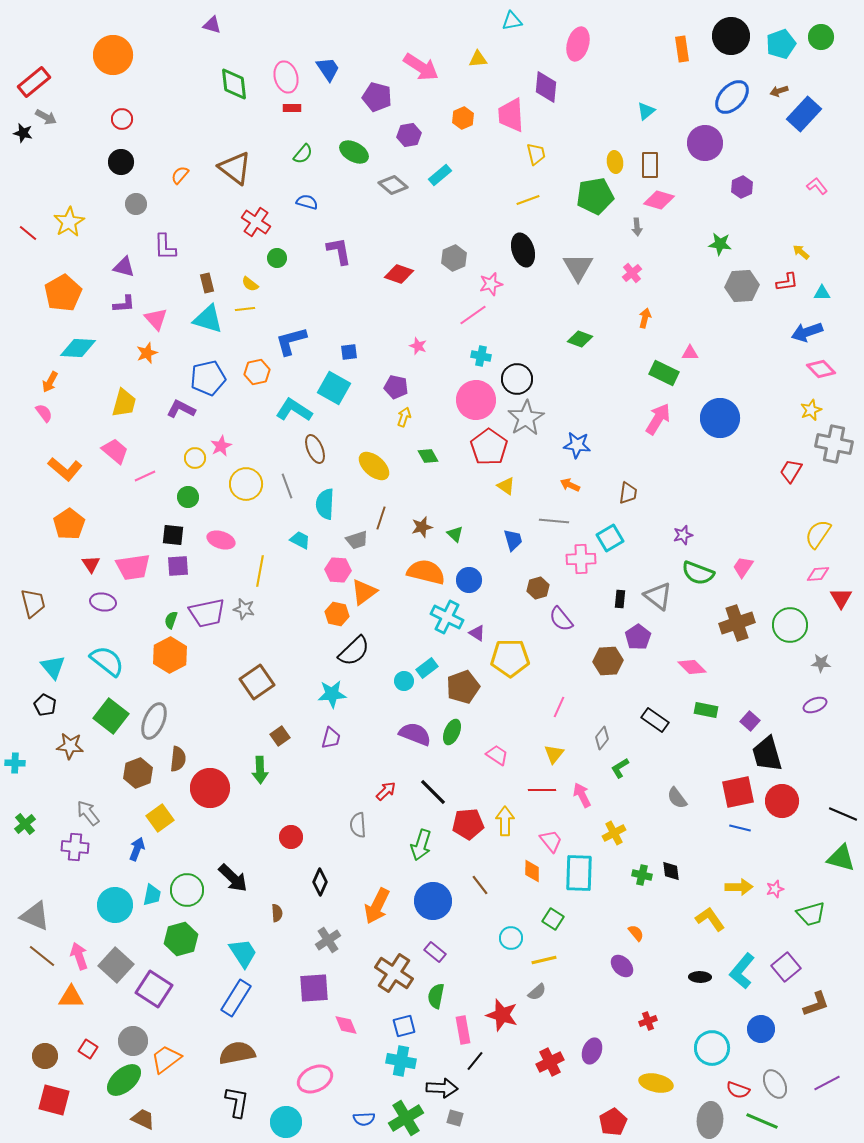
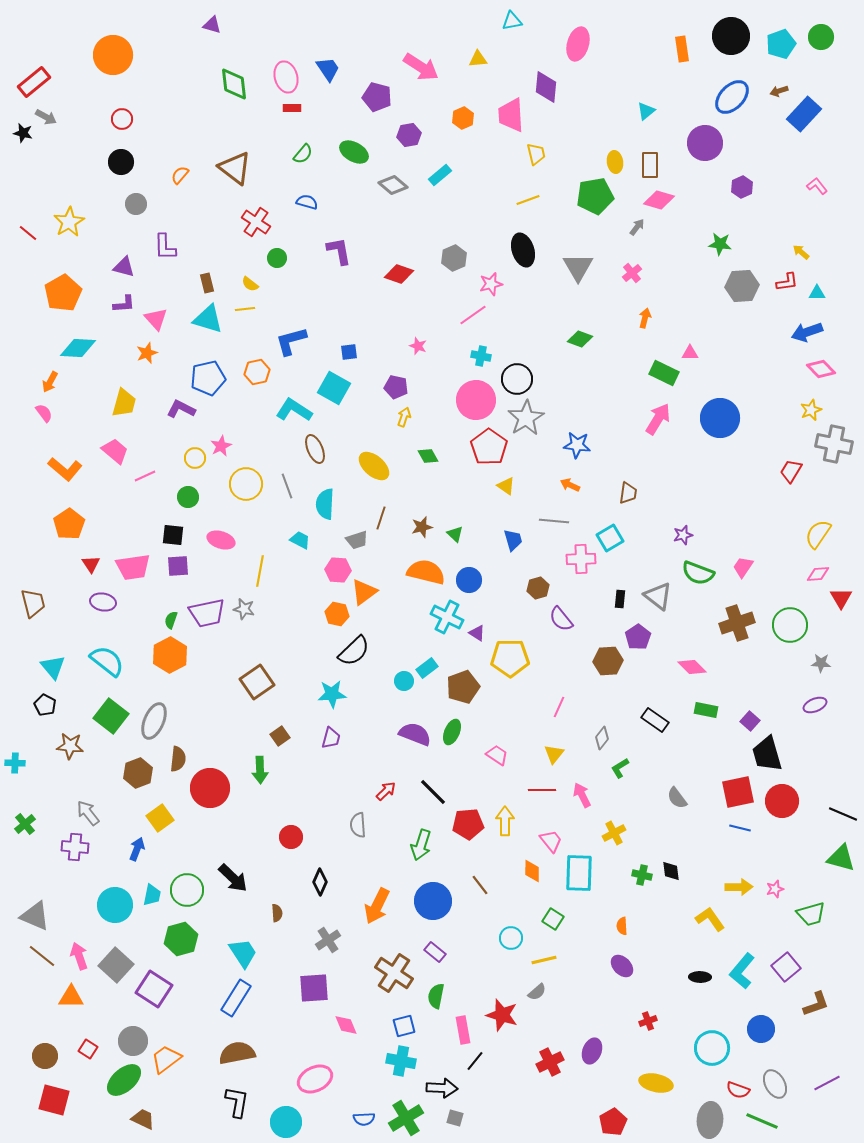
gray arrow at (637, 227): rotated 138 degrees counterclockwise
cyan triangle at (822, 293): moved 5 px left
orange semicircle at (636, 933): moved 14 px left, 7 px up; rotated 144 degrees counterclockwise
